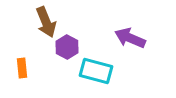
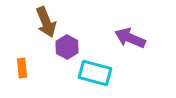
cyan rectangle: moved 1 px left, 2 px down
